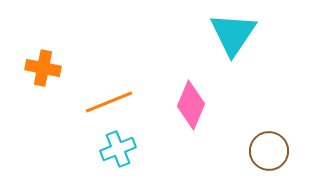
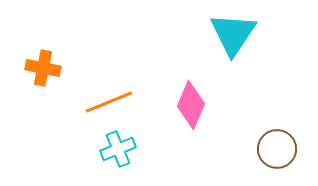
brown circle: moved 8 px right, 2 px up
